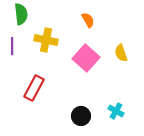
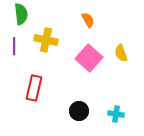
purple line: moved 2 px right
pink square: moved 3 px right
red rectangle: rotated 15 degrees counterclockwise
cyan cross: moved 3 px down; rotated 21 degrees counterclockwise
black circle: moved 2 px left, 5 px up
